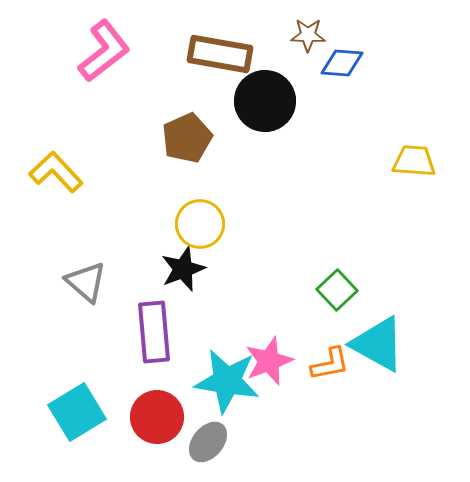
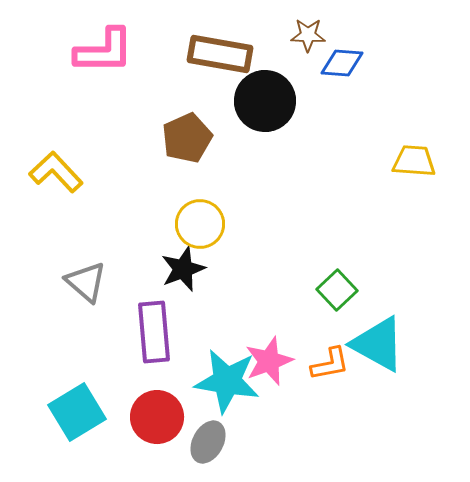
pink L-shape: rotated 38 degrees clockwise
gray ellipse: rotated 12 degrees counterclockwise
